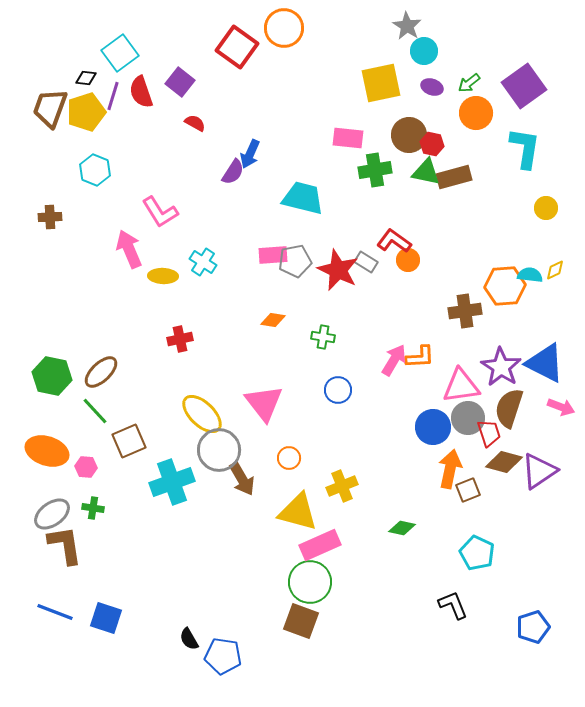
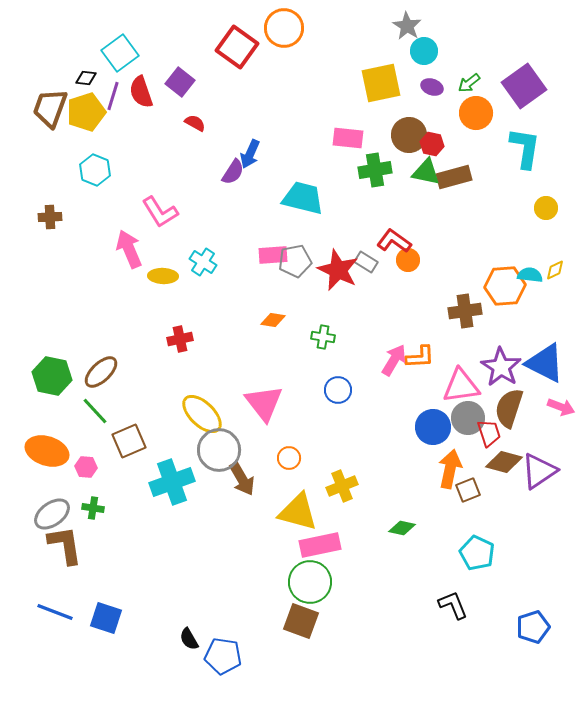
pink rectangle at (320, 545): rotated 12 degrees clockwise
